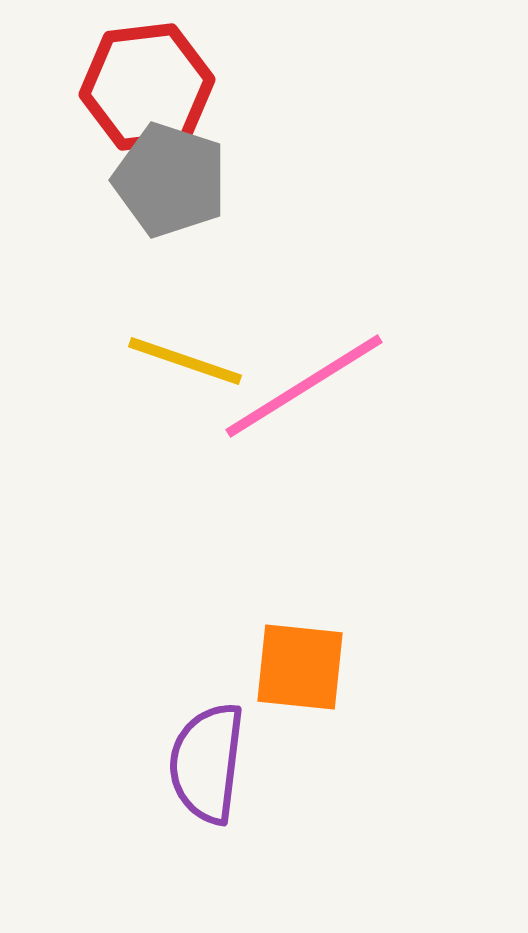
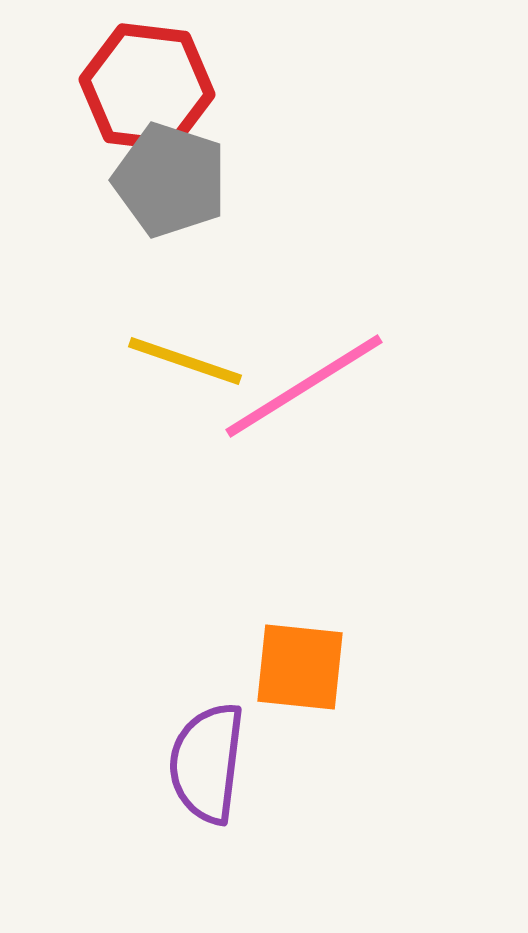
red hexagon: rotated 14 degrees clockwise
